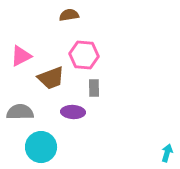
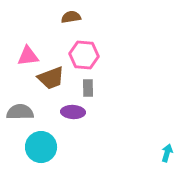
brown semicircle: moved 2 px right, 2 px down
pink triangle: moved 7 px right; rotated 20 degrees clockwise
gray rectangle: moved 6 px left
